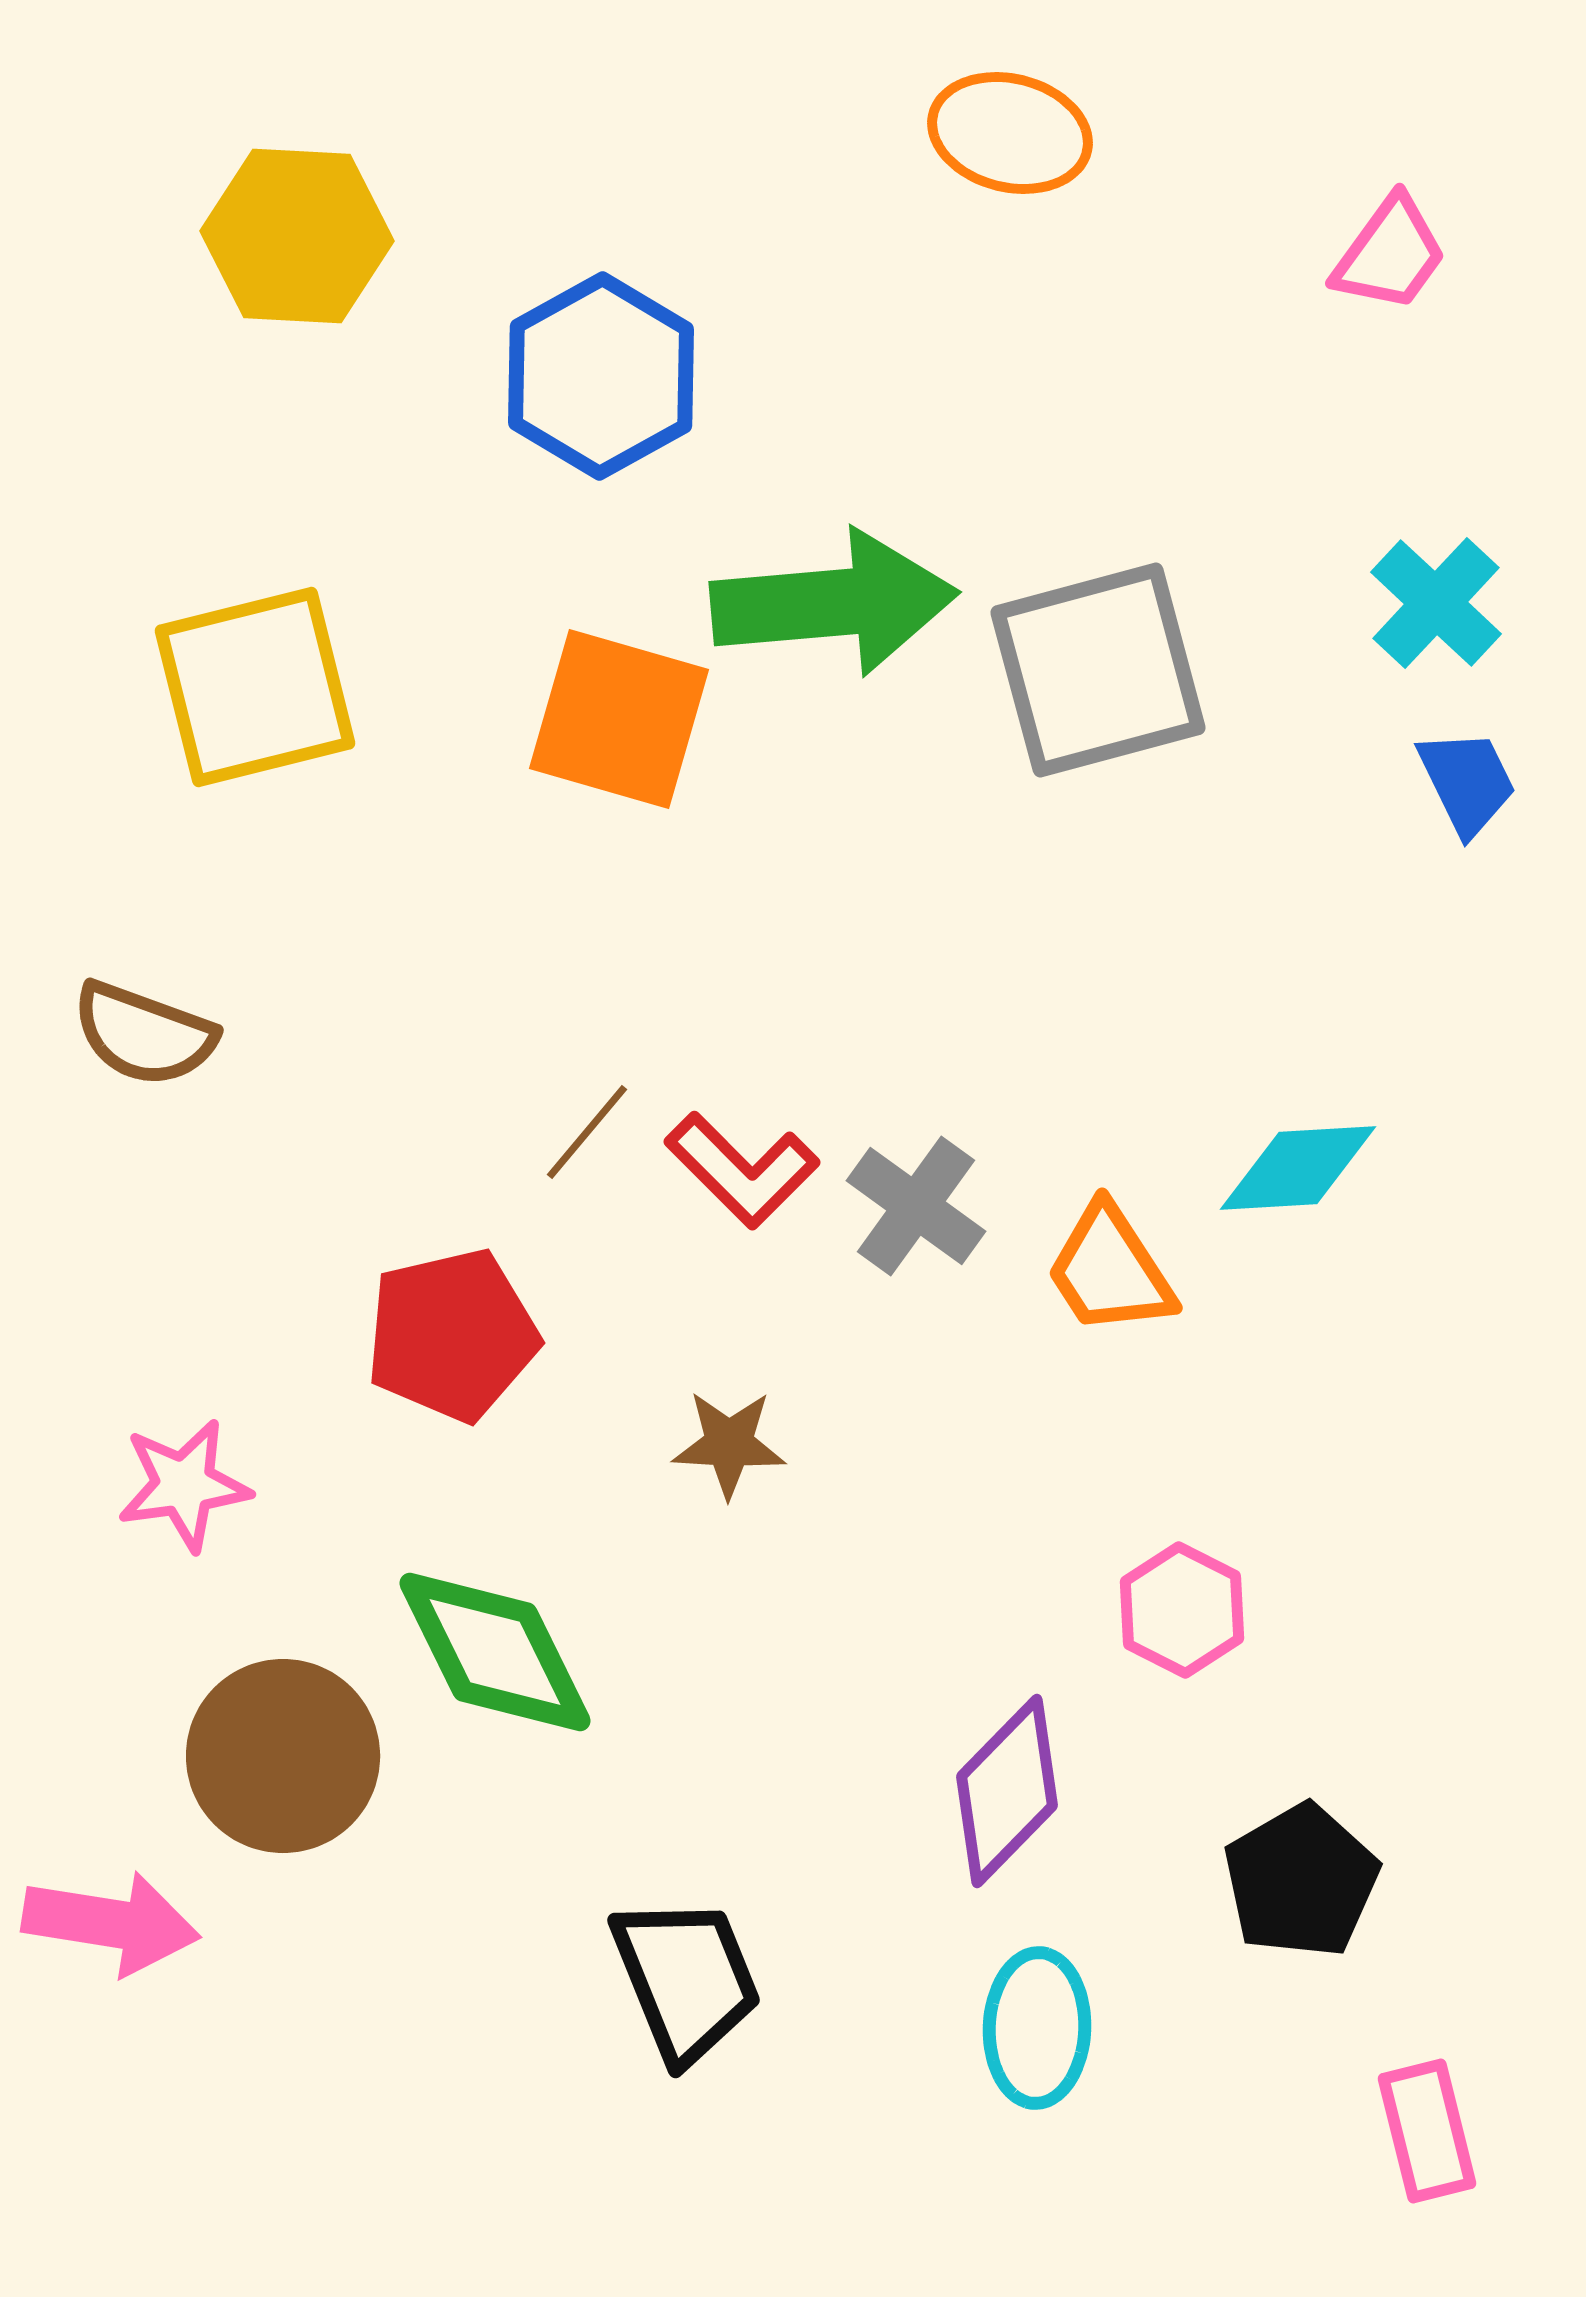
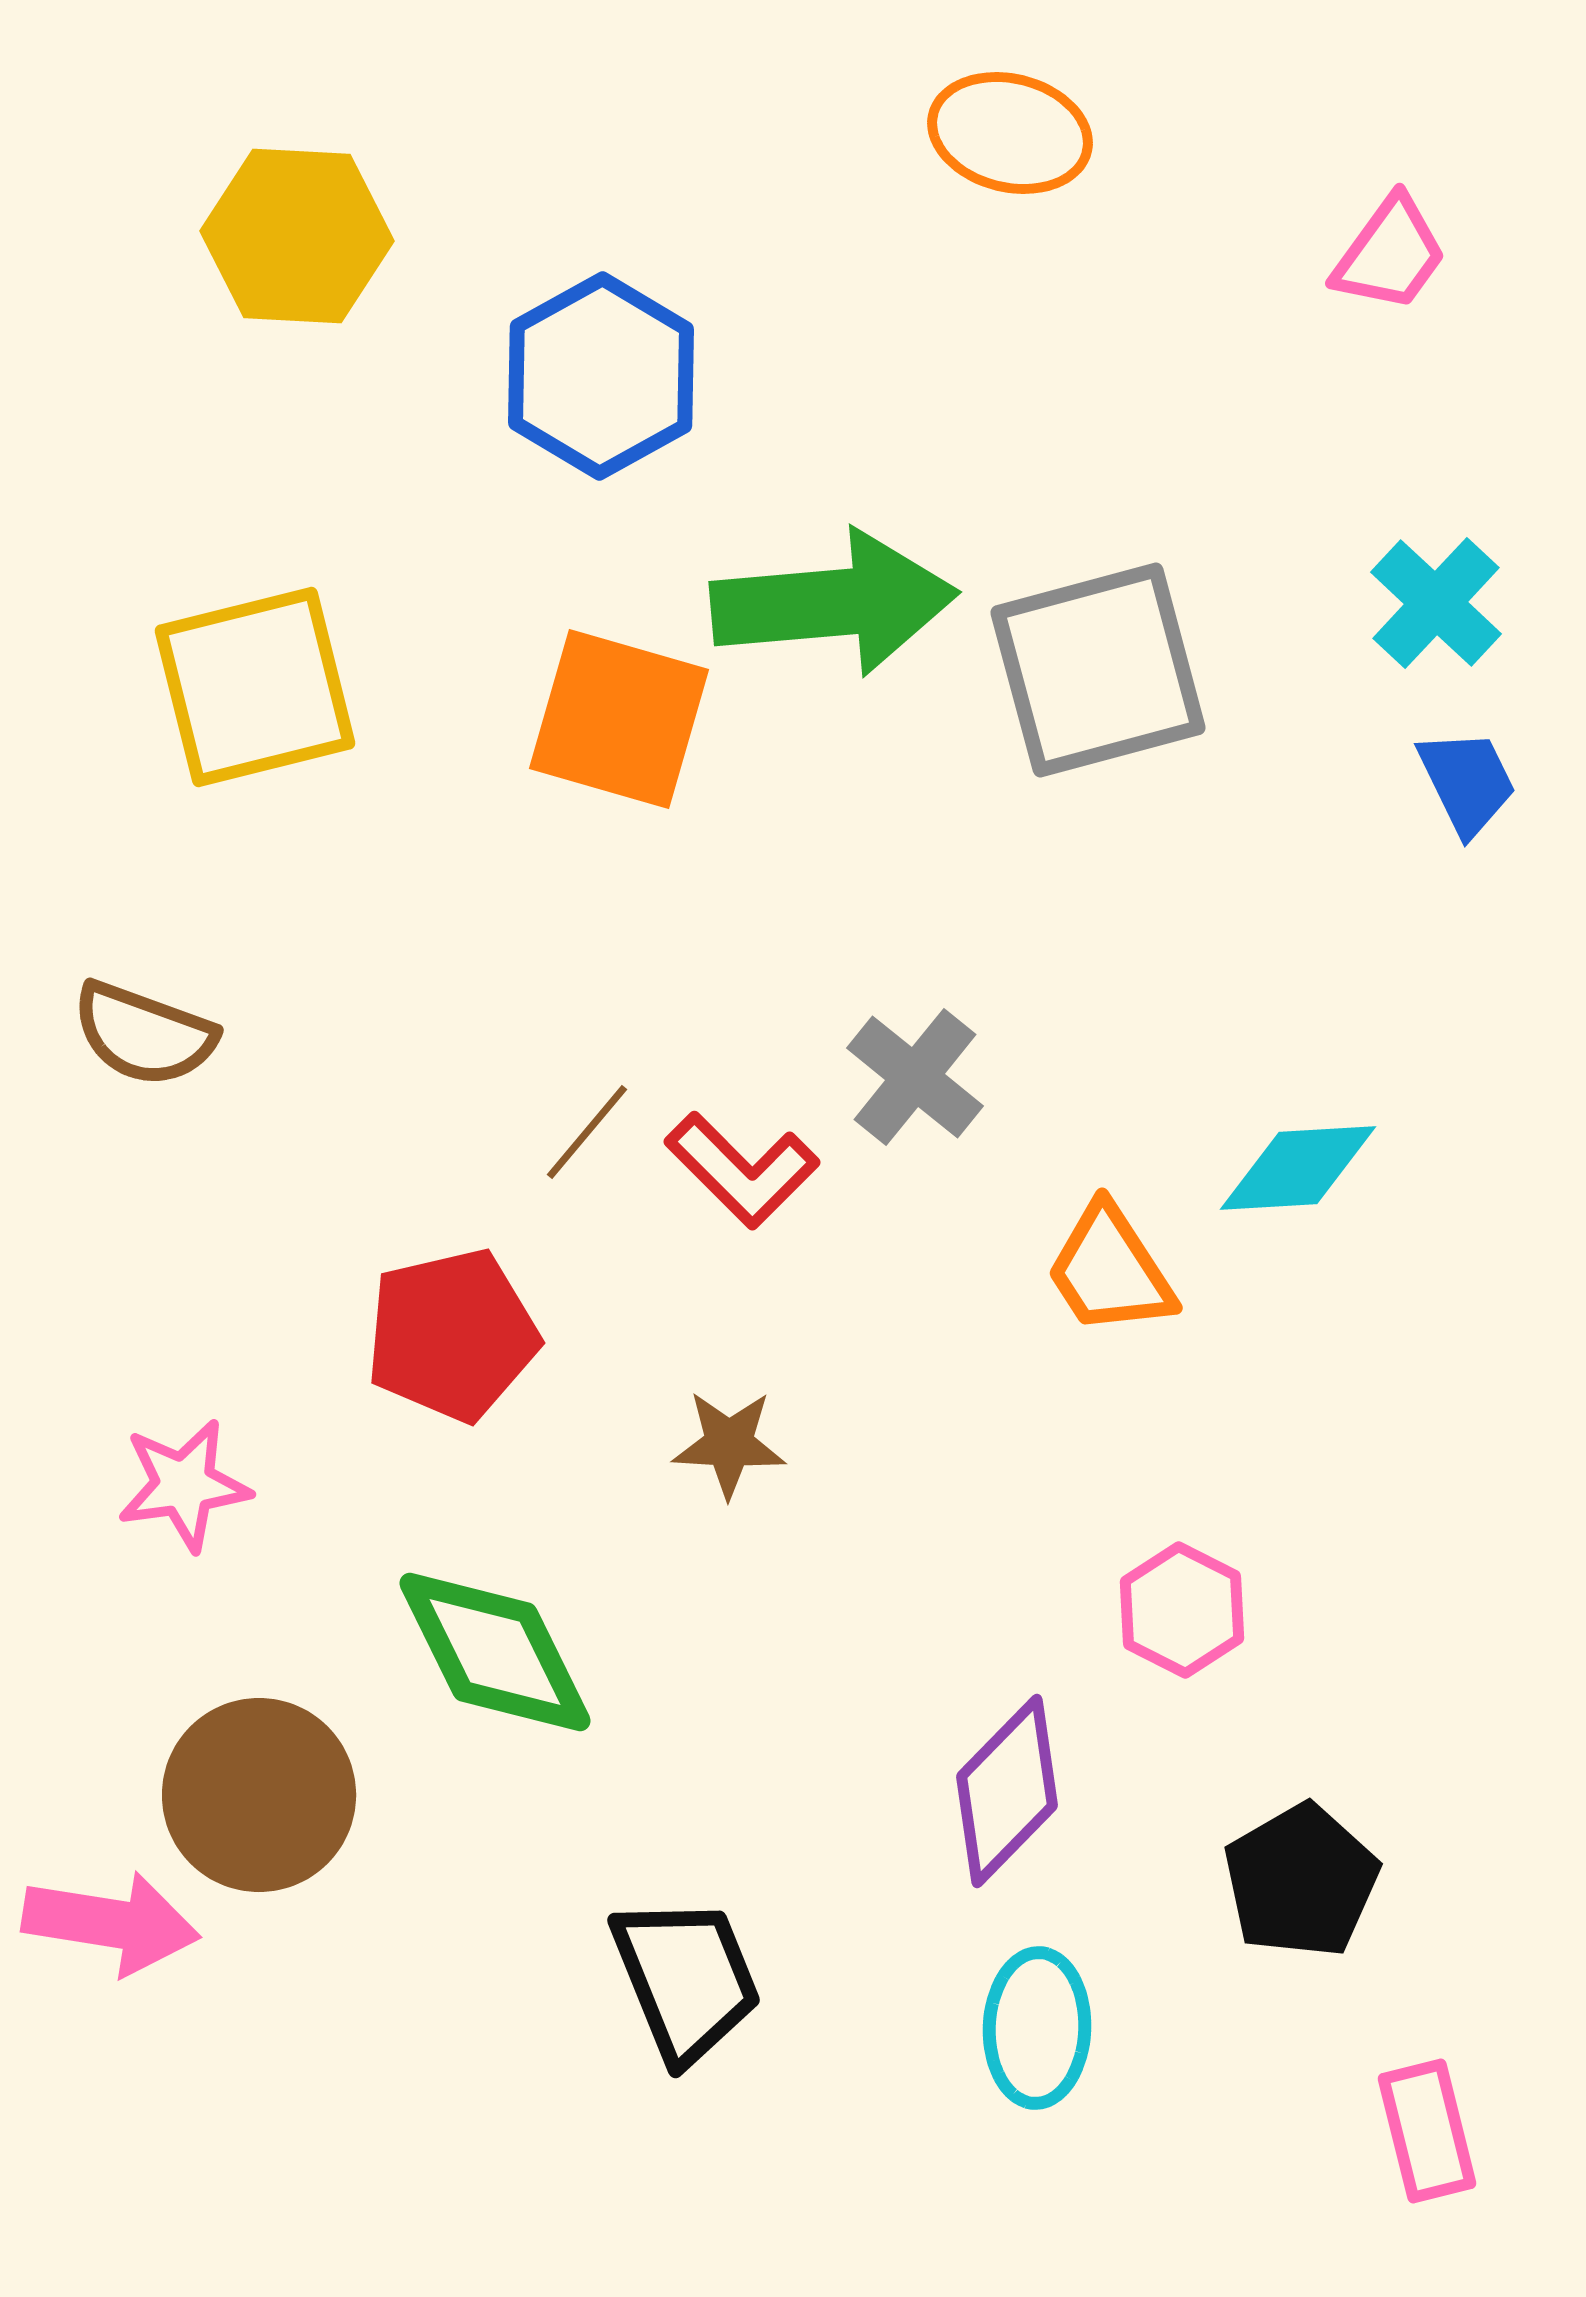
gray cross: moved 1 px left, 129 px up; rotated 3 degrees clockwise
brown circle: moved 24 px left, 39 px down
